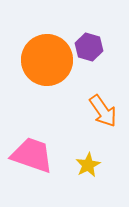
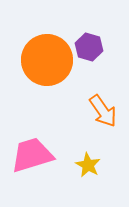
pink trapezoid: rotated 36 degrees counterclockwise
yellow star: rotated 15 degrees counterclockwise
